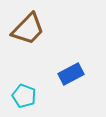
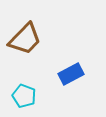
brown trapezoid: moved 3 px left, 10 px down
